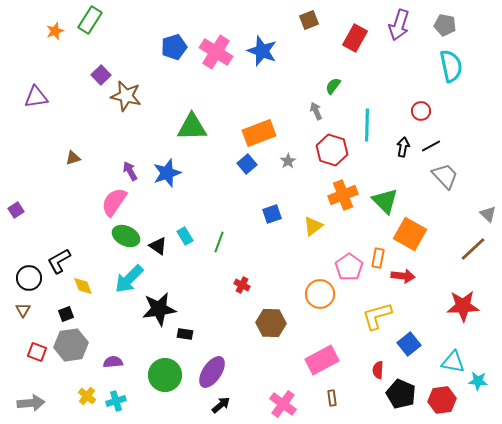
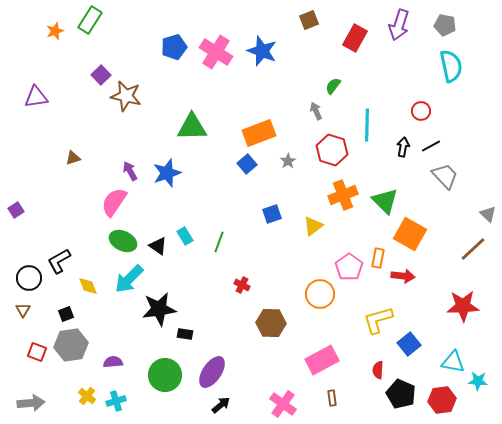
green ellipse at (126, 236): moved 3 px left, 5 px down
yellow diamond at (83, 286): moved 5 px right
yellow L-shape at (377, 316): moved 1 px right, 4 px down
